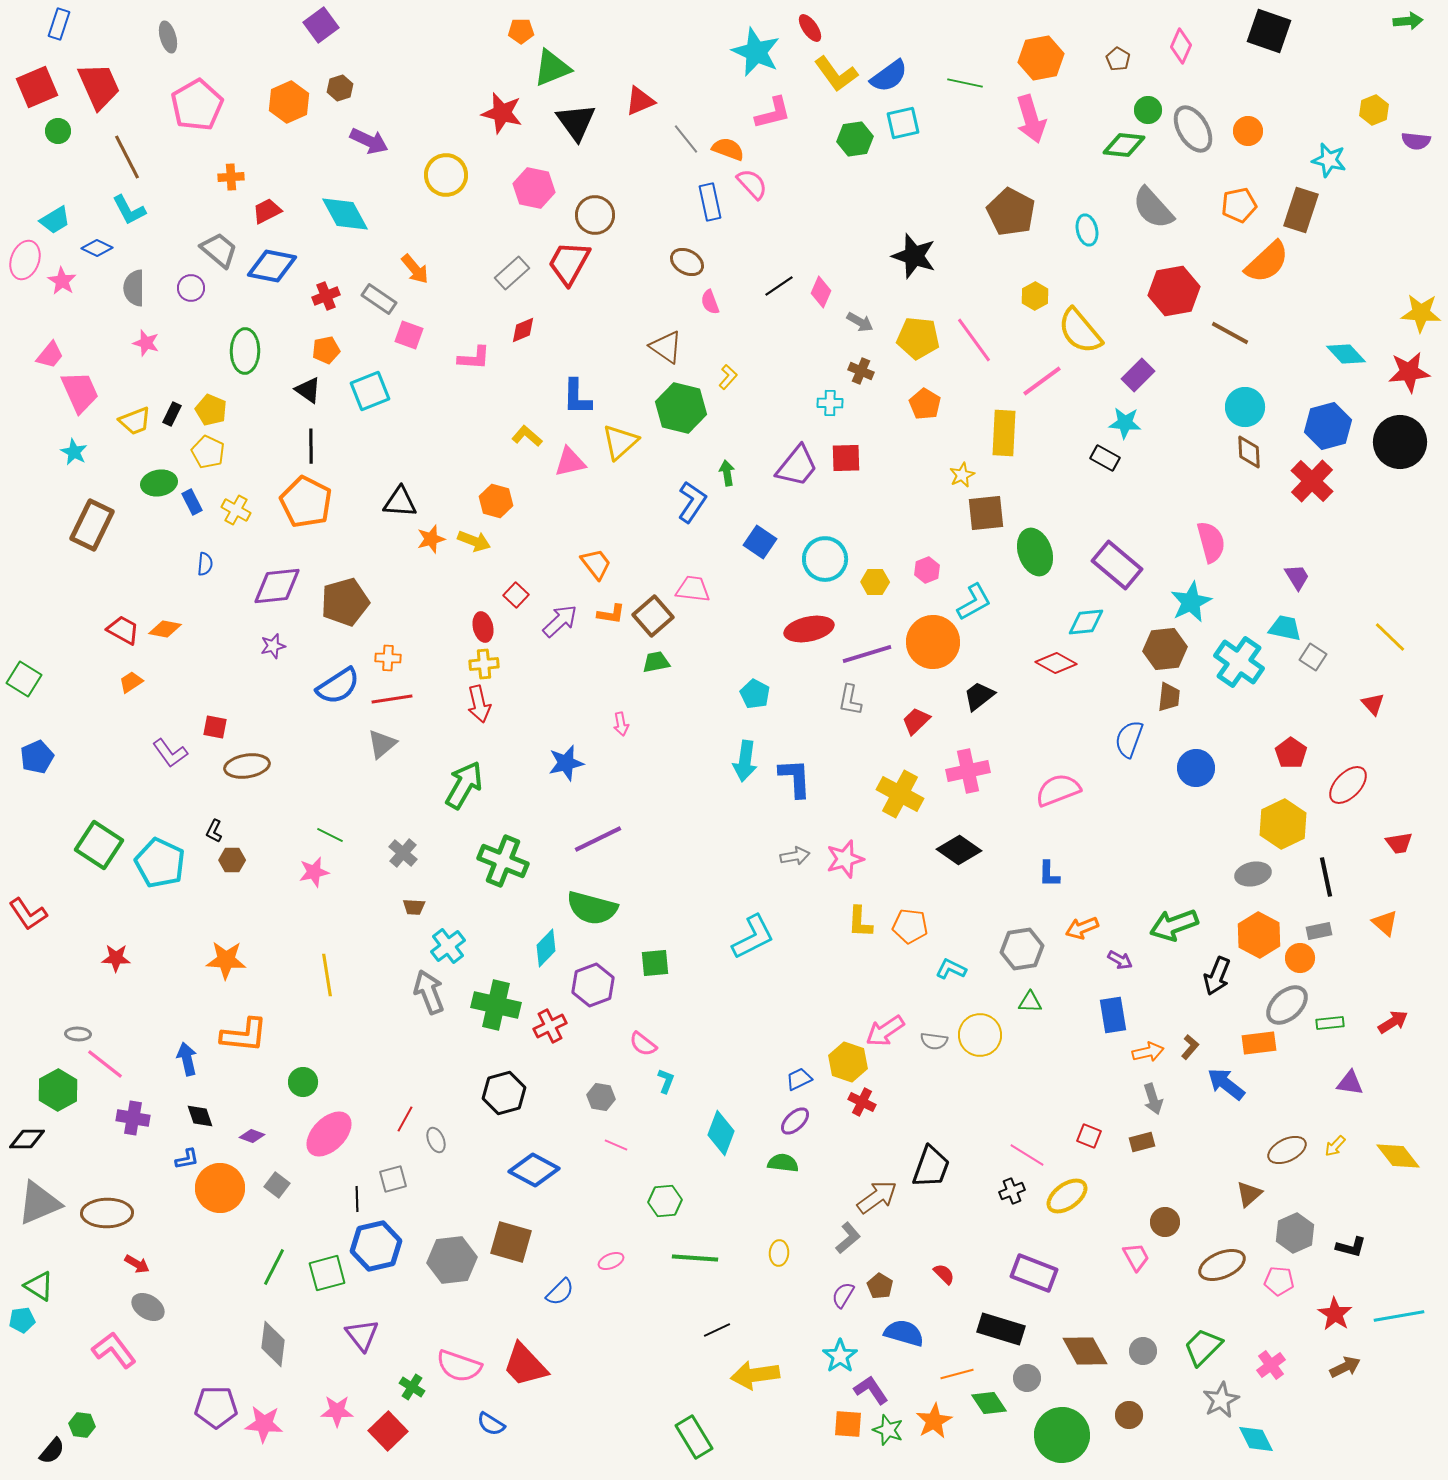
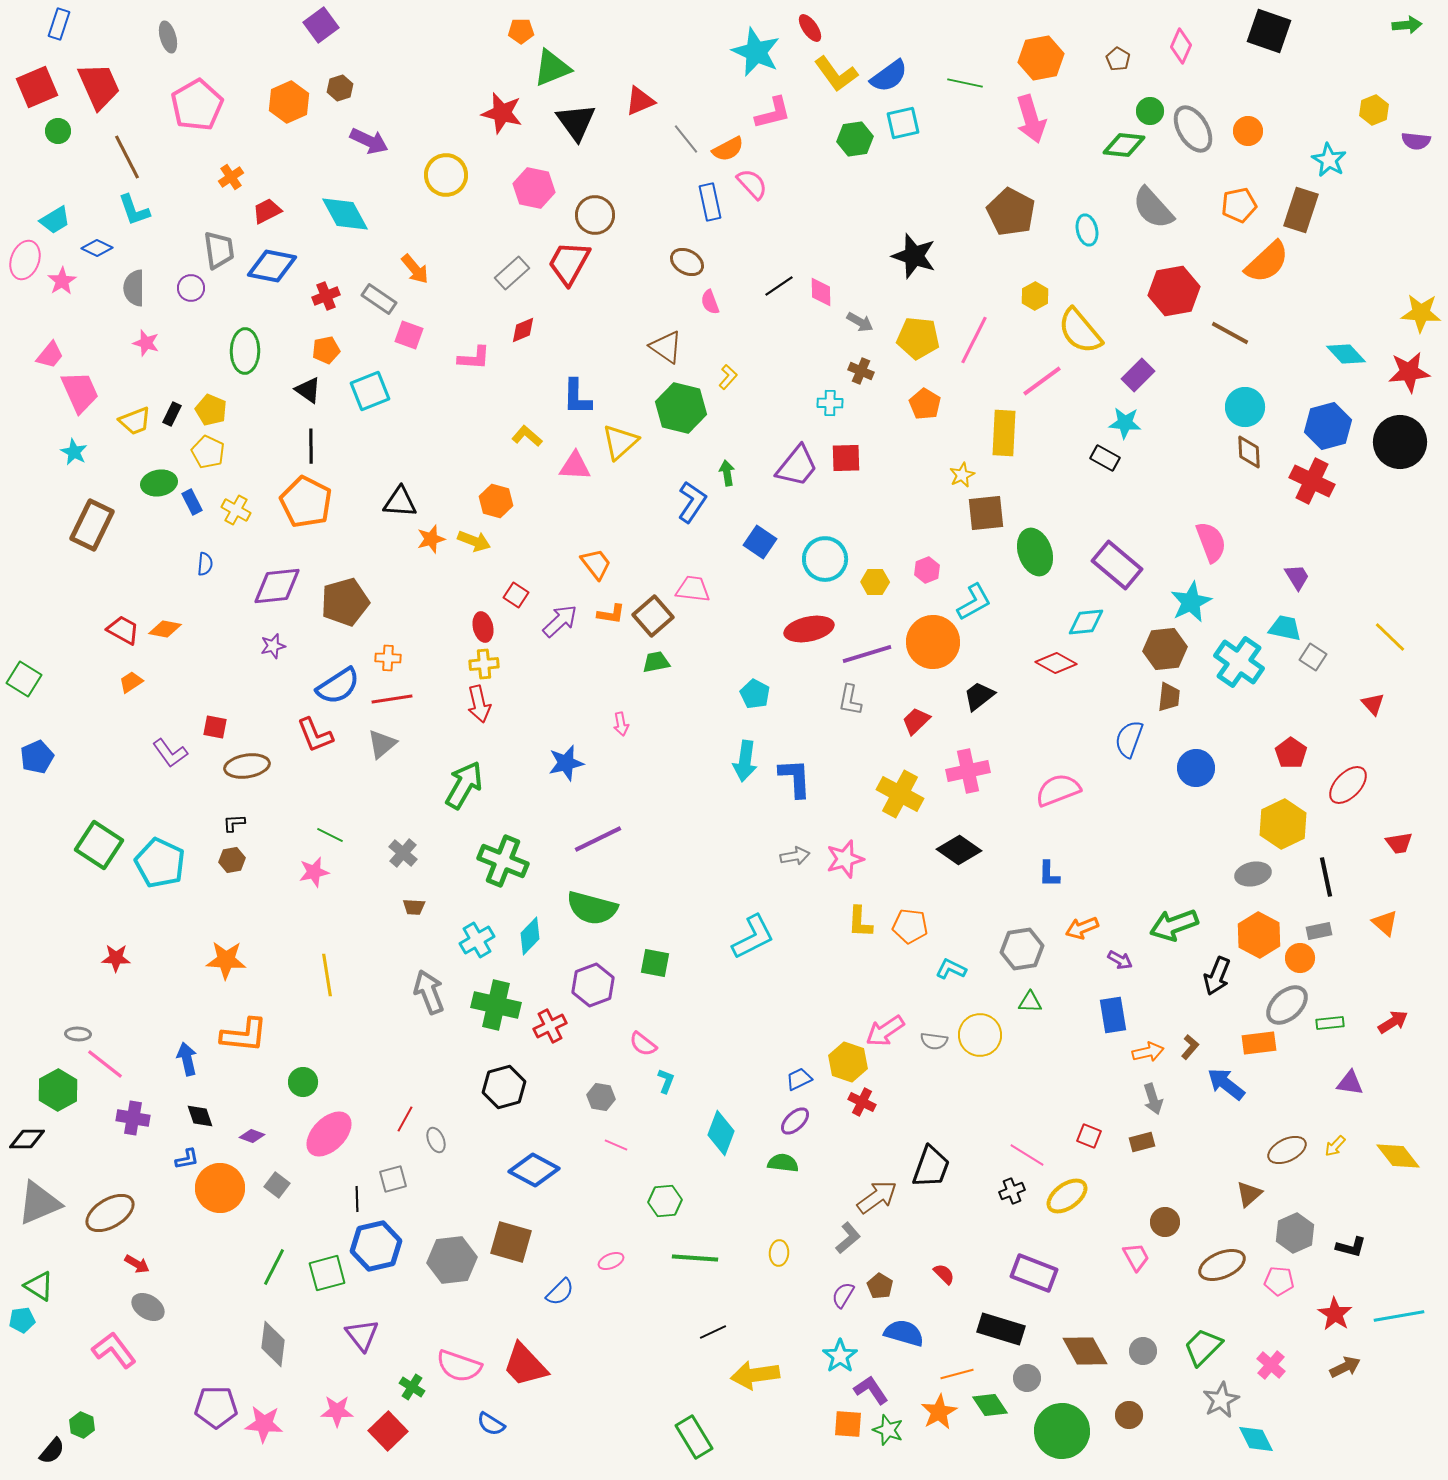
green arrow at (1408, 21): moved 1 px left, 4 px down
green circle at (1148, 110): moved 2 px right, 1 px down
orange semicircle at (728, 149): rotated 132 degrees clockwise
cyan star at (1329, 160): rotated 16 degrees clockwise
orange cross at (231, 177): rotated 30 degrees counterclockwise
cyan L-shape at (129, 210): moved 5 px right; rotated 9 degrees clockwise
gray trapezoid at (219, 250): rotated 42 degrees clockwise
pink star at (62, 281): rotated 8 degrees clockwise
pink diamond at (821, 292): rotated 24 degrees counterclockwise
pink line at (974, 340): rotated 63 degrees clockwise
pink triangle at (570, 462): moved 5 px right, 4 px down; rotated 16 degrees clockwise
red cross at (1312, 481): rotated 18 degrees counterclockwise
pink semicircle at (1211, 542): rotated 6 degrees counterclockwise
red square at (516, 595): rotated 10 degrees counterclockwise
black L-shape at (214, 831): moved 20 px right, 8 px up; rotated 60 degrees clockwise
brown hexagon at (232, 860): rotated 10 degrees counterclockwise
red L-shape at (28, 914): moved 287 px right, 179 px up; rotated 12 degrees clockwise
cyan cross at (448, 946): moved 29 px right, 6 px up; rotated 8 degrees clockwise
cyan diamond at (546, 948): moved 16 px left, 12 px up
green square at (655, 963): rotated 16 degrees clockwise
black hexagon at (504, 1093): moved 6 px up
brown ellipse at (107, 1213): moved 3 px right; rotated 30 degrees counterclockwise
black line at (717, 1330): moved 4 px left, 2 px down
pink cross at (1271, 1365): rotated 12 degrees counterclockwise
green diamond at (989, 1403): moved 1 px right, 2 px down
orange star at (934, 1421): moved 5 px right, 9 px up
green hexagon at (82, 1425): rotated 15 degrees clockwise
green circle at (1062, 1435): moved 4 px up
